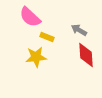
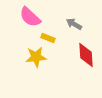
gray arrow: moved 5 px left, 6 px up
yellow rectangle: moved 1 px right, 1 px down
